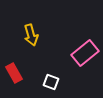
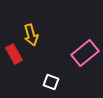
red rectangle: moved 19 px up
